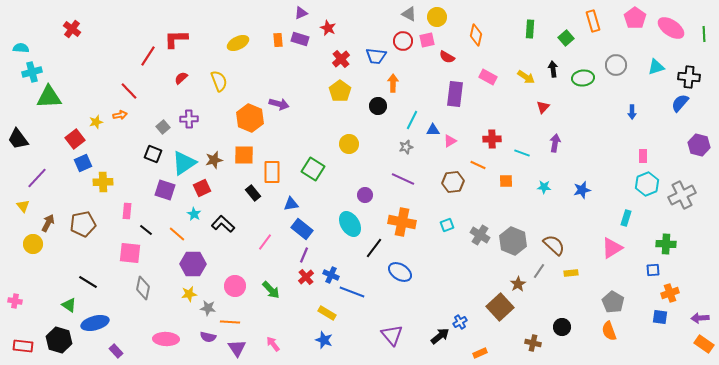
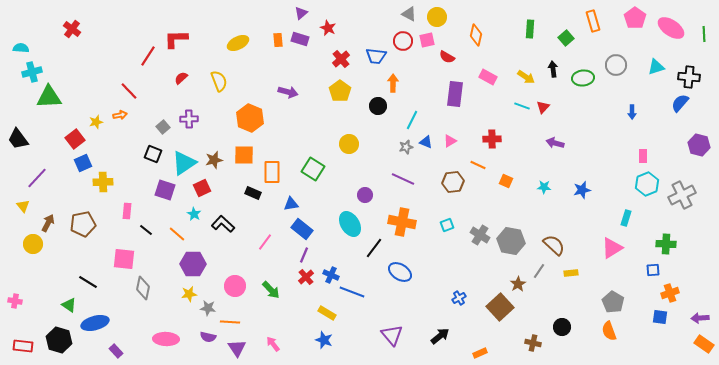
purple triangle at (301, 13): rotated 16 degrees counterclockwise
purple arrow at (279, 104): moved 9 px right, 12 px up
blue triangle at (433, 130): moved 7 px left, 12 px down; rotated 24 degrees clockwise
purple arrow at (555, 143): rotated 84 degrees counterclockwise
cyan line at (522, 153): moved 47 px up
orange square at (506, 181): rotated 24 degrees clockwise
black rectangle at (253, 193): rotated 28 degrees counterclockwise
gray hexagon at (513, 241): moved 2 px left; rotated 12 degrees counterclockwise
pink square at (130, 253): moved 6 px left, 6 px down
blue cross at (460, 322): moved 1 px left, 24 px up
